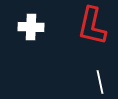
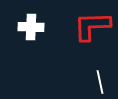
red L-shape: rotated 75 degrees clockwise
